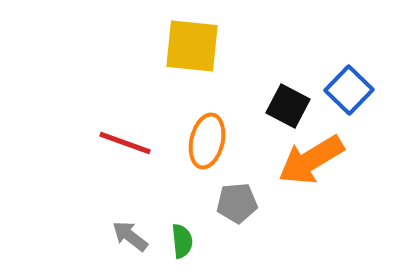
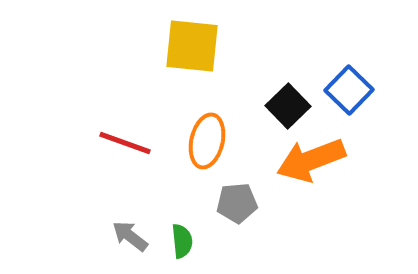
black square: rotated 18 degrees clockwise
orange arrow: rotated 10 degrees clockwise
